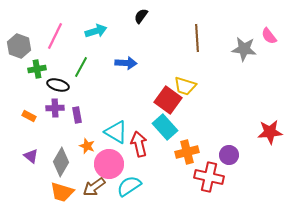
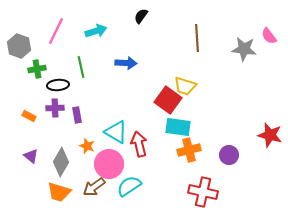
pink line: moved 1 px right, 5 px up
green line: rotated 40 degrees counterclockwise
black ellipse: rotated 20 degrees counterclockwise
cyan rectangle: moved 13 px right; rotated 40 degrees counterclockwise
red star: moved 3 px down; rotated 20 degrees clockwise
orange cross: moved 2 px right, 2 px up
red cross: moved 6 px left, 15 px down
orange trapezoid: moved 3 px left
